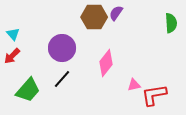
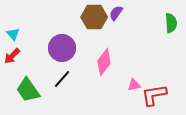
pink diamond: moved 2 px left, 1 px up
green trapezoid: rotated 104 degrees clockwise
